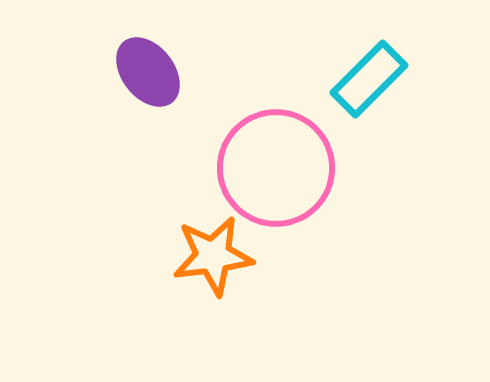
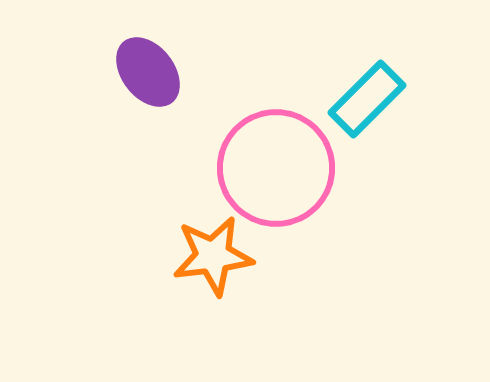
cyan rectangle: moved 2 px left, 20 px down
